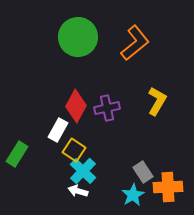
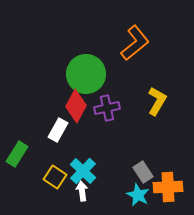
green circle: moved 8 px right, 37 px down
yellow square: moved 19 px left, 27 px down
white arrow: moved 4 px right; rotated 66 degrees clockwise
cyan star: moved 5 px right; rotated 15 degrees counterclockwise
